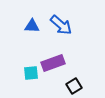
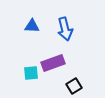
blue arrow: moved 4 px right, 4 px down; rotated 35 degrees clockwise
